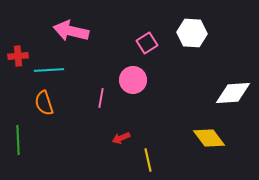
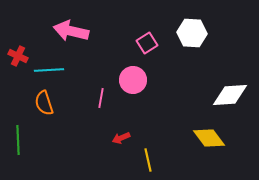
red cross: rotated 30 degrees clockwise
white diamond: moved 3 px left, 2 px down
